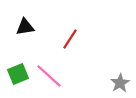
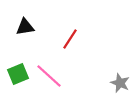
gray star: rotated 18 degrees counterclockwise
